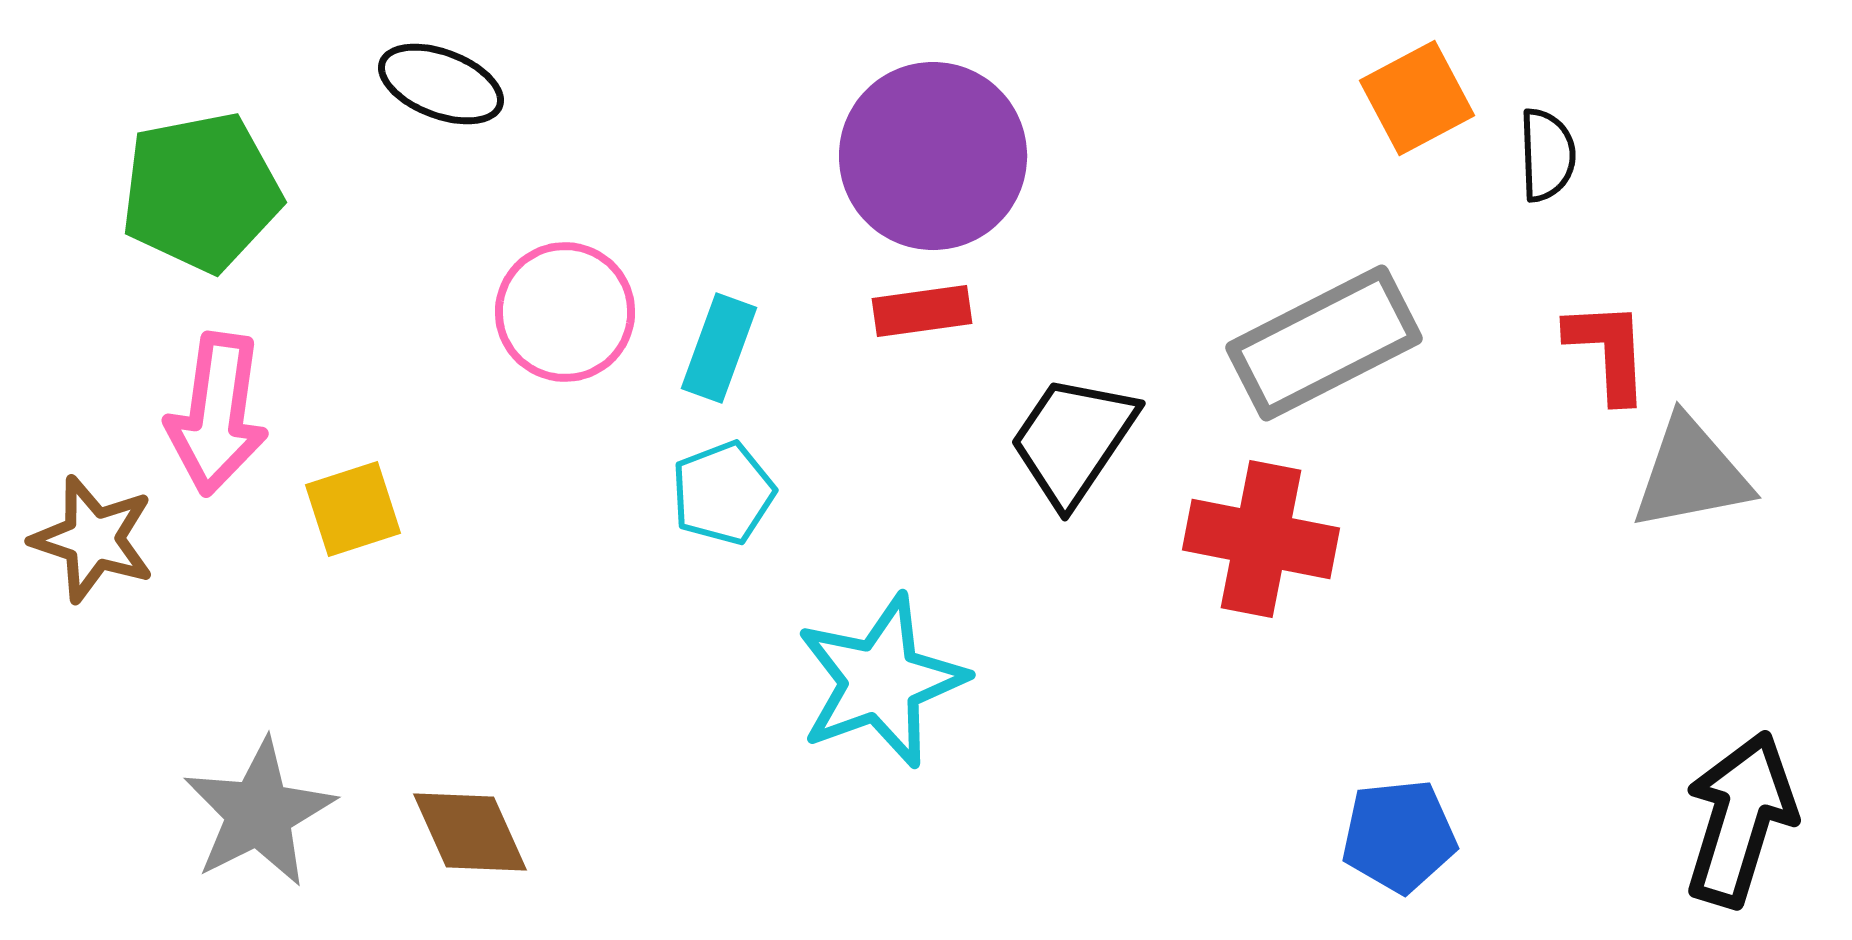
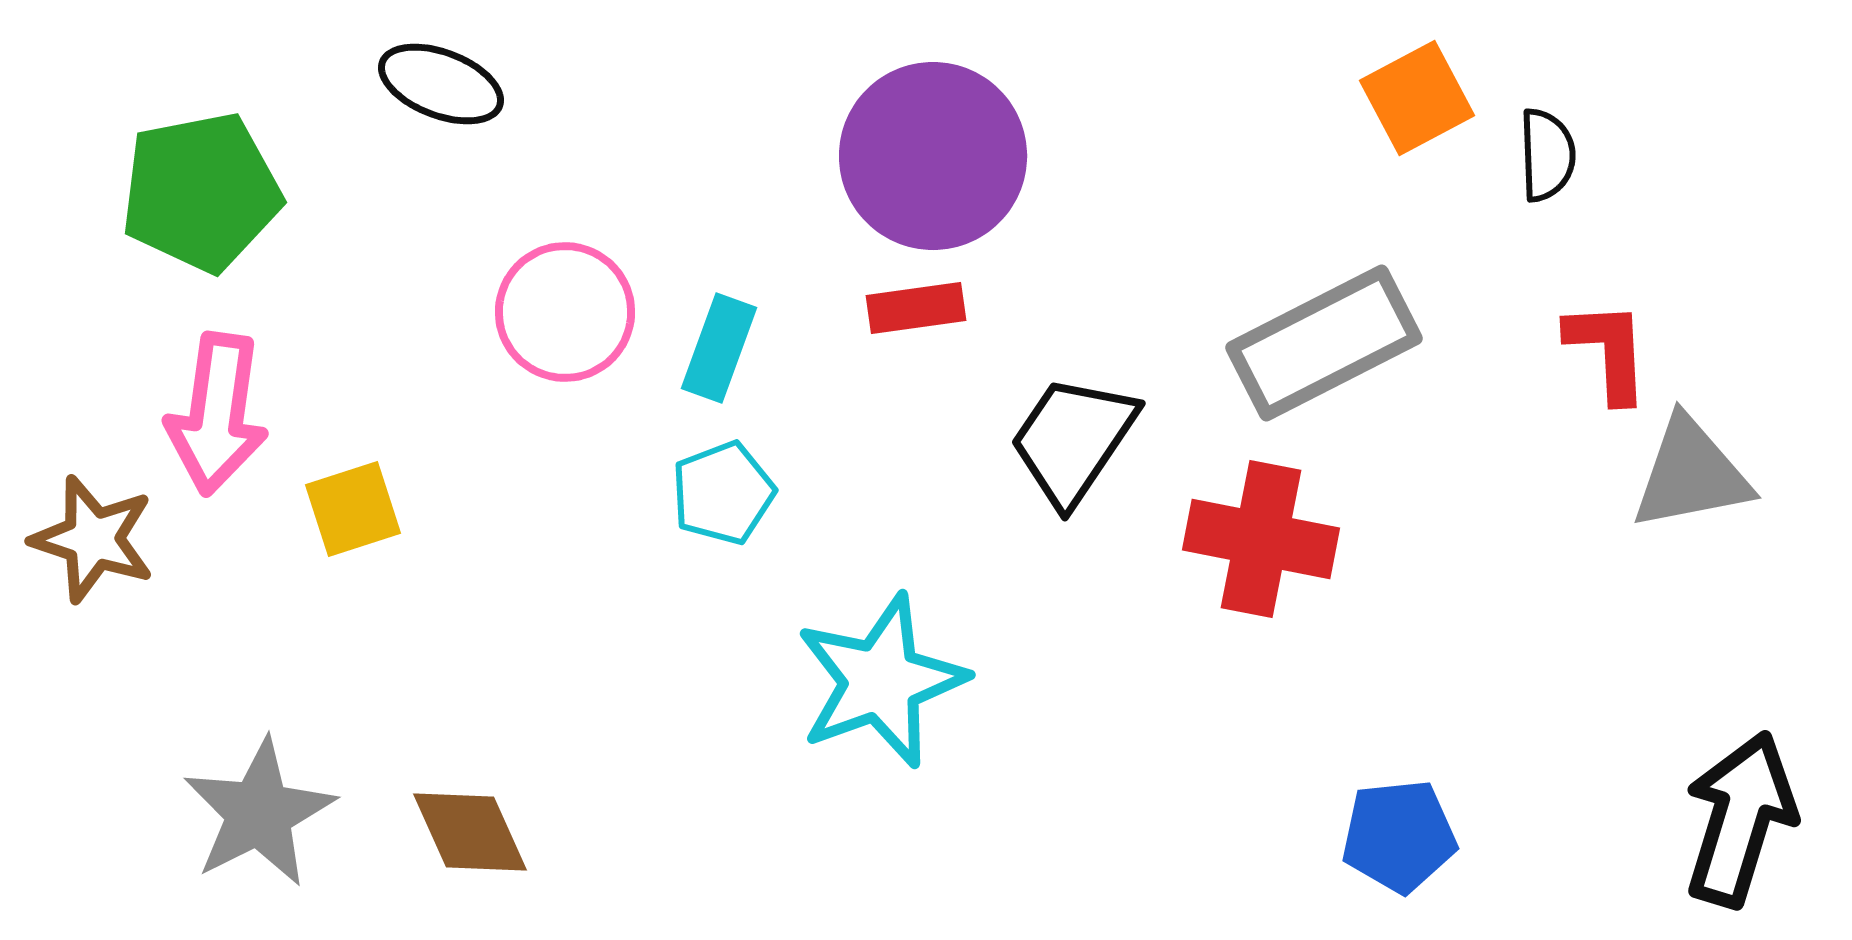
red rectangle: moved 6 px left, 3 px up
